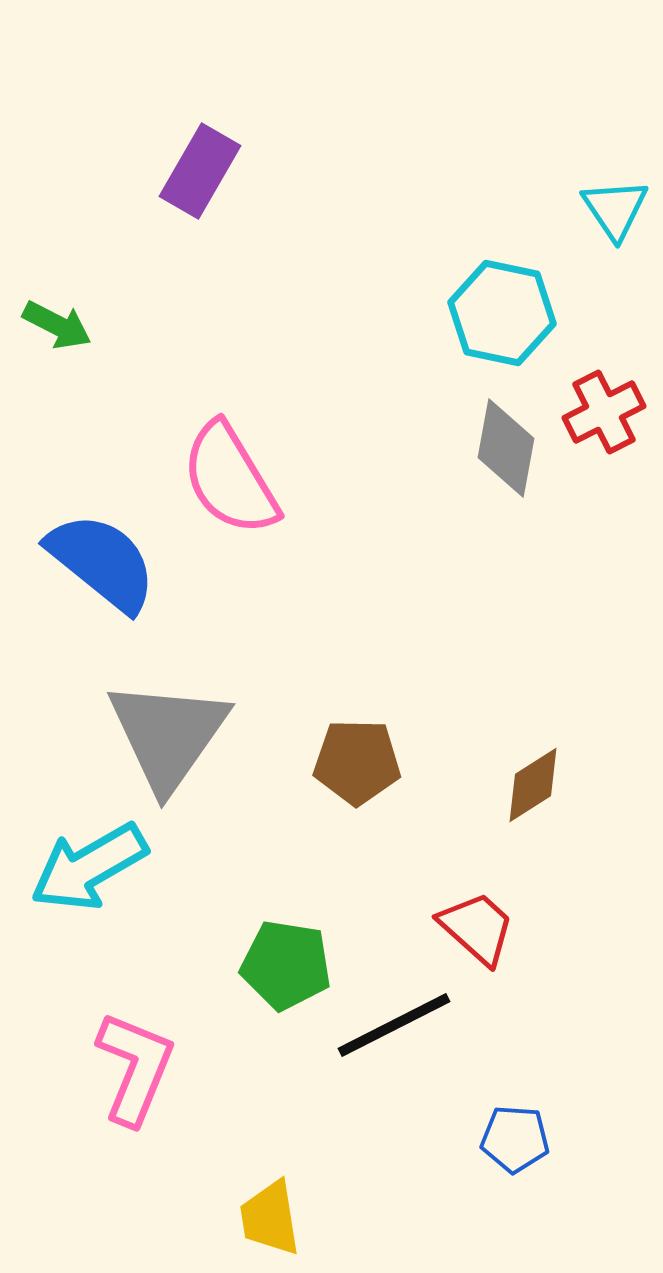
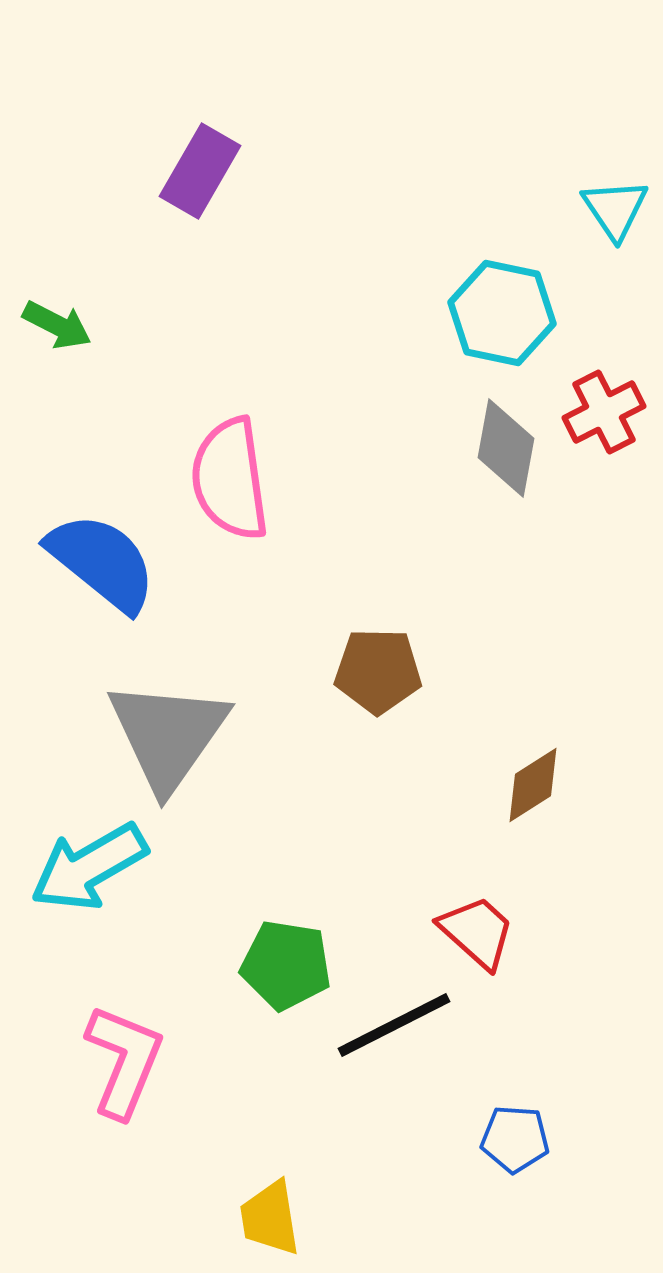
pink semicircle: rotated 23 degrees clockwise
brown pentagon: moved 21 px right, 91 px up
red trapezoid: moved 4 px down
pink L-shape: moved 11 px left, 7 px up
